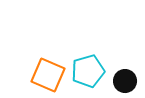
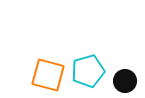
orange square: rotated 8 degrees counterclockwise
